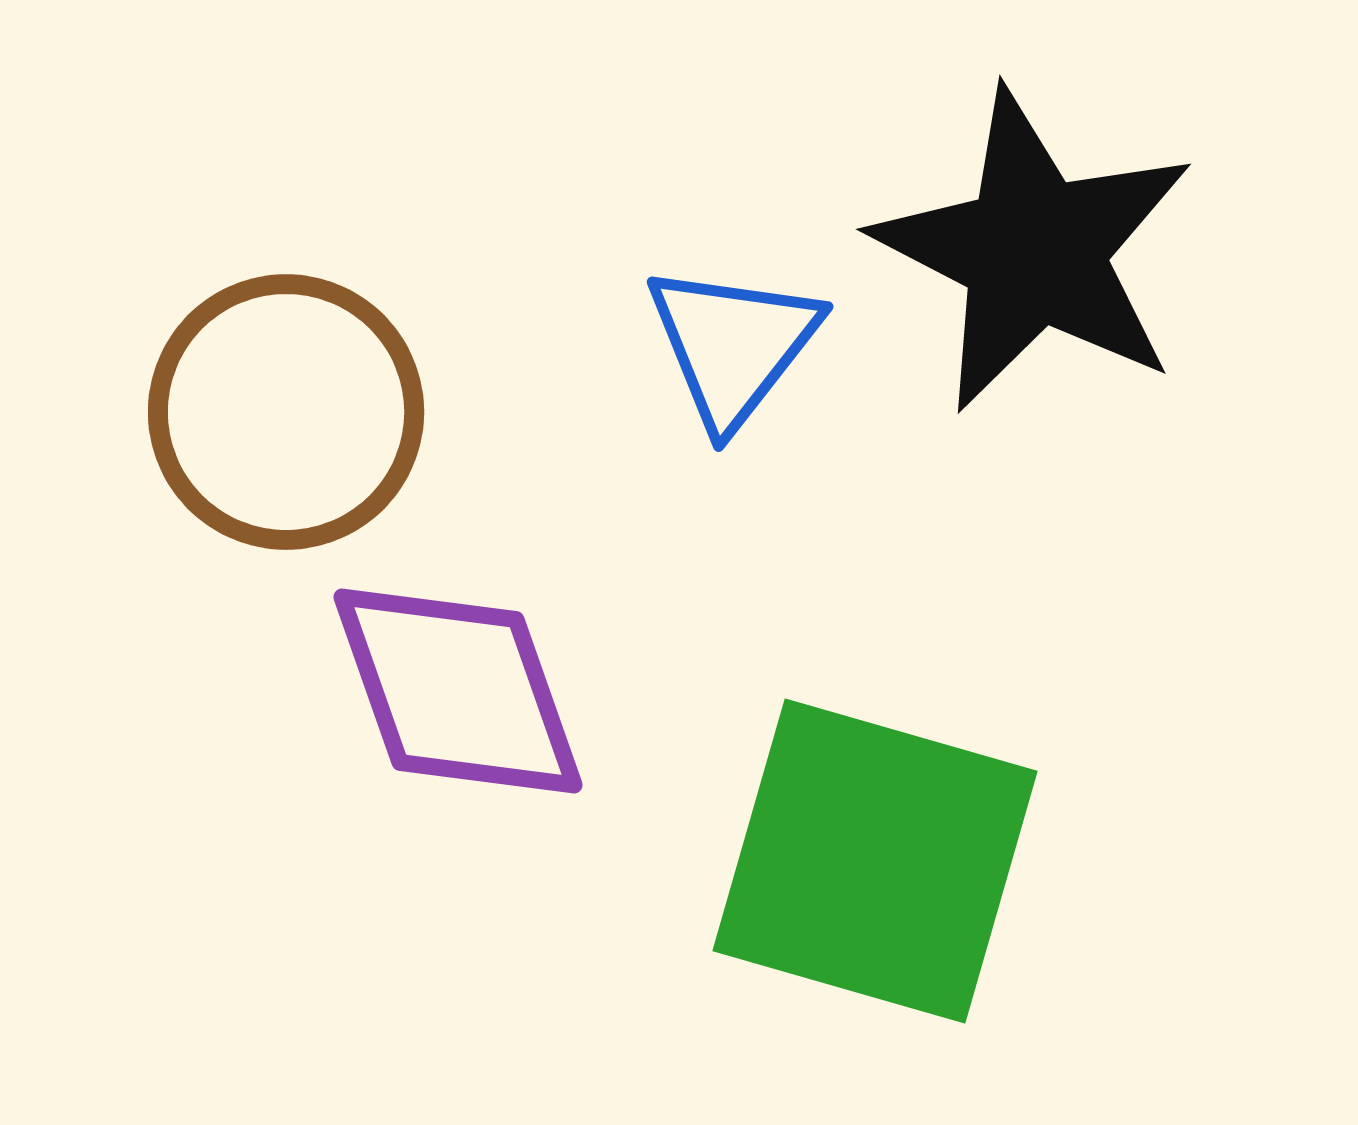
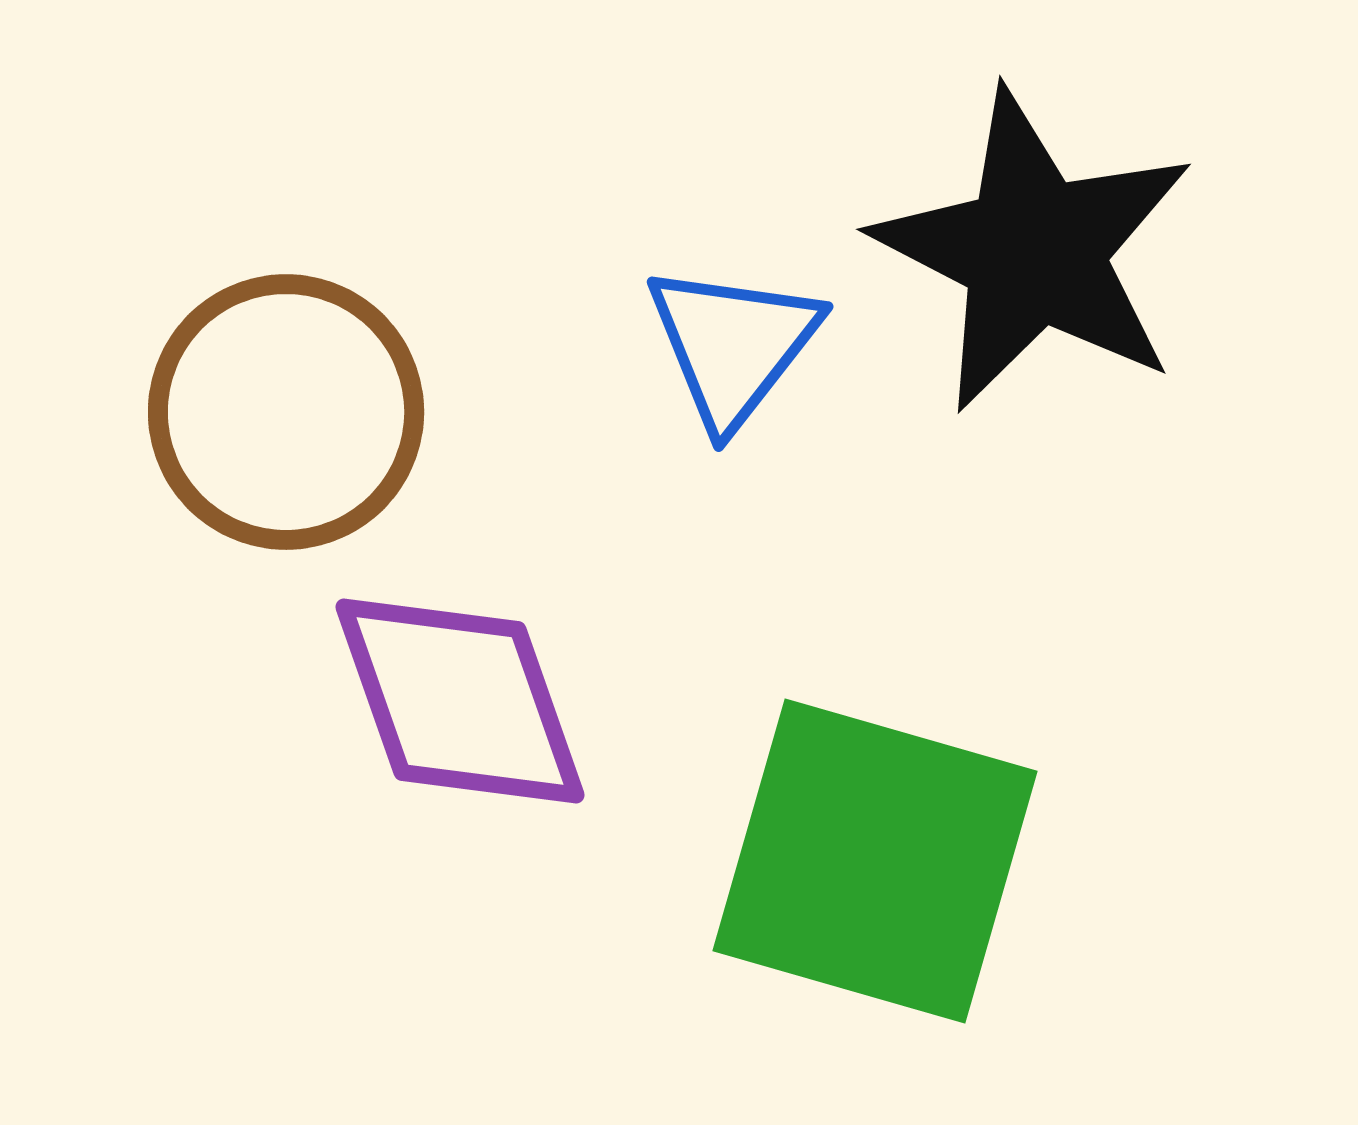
purple diamond: moved 2 px right, 10 px down
